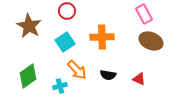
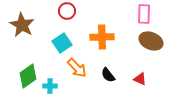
pink rectangle: rotated 30 degrees clockwise
brown star: moved 7 px left, 1 px up
cyan square: moved 3 px left, 1 px down
orange arrow: moved 2 px up
black semicircle: rotated 42 degrees clockwise
red triangle: moved 1 px right
cyan cross: moved 10 px left; rotated 16 degrees clockwise
